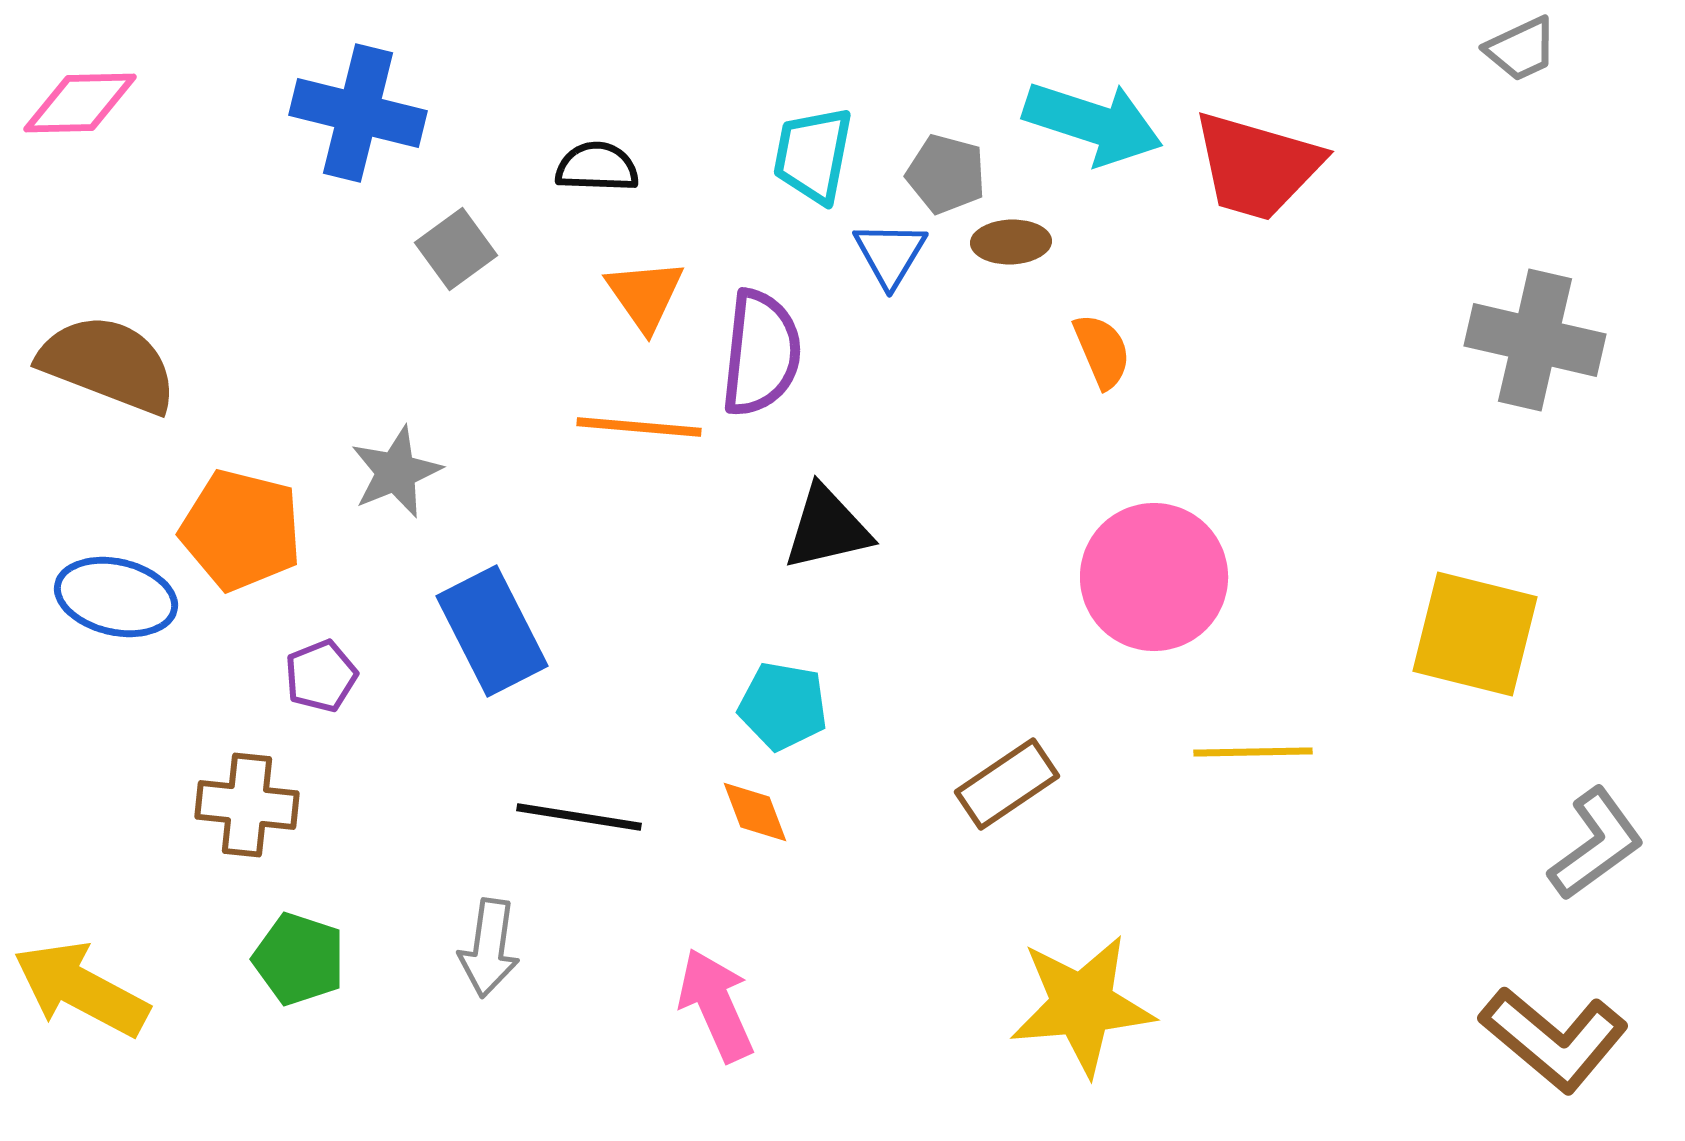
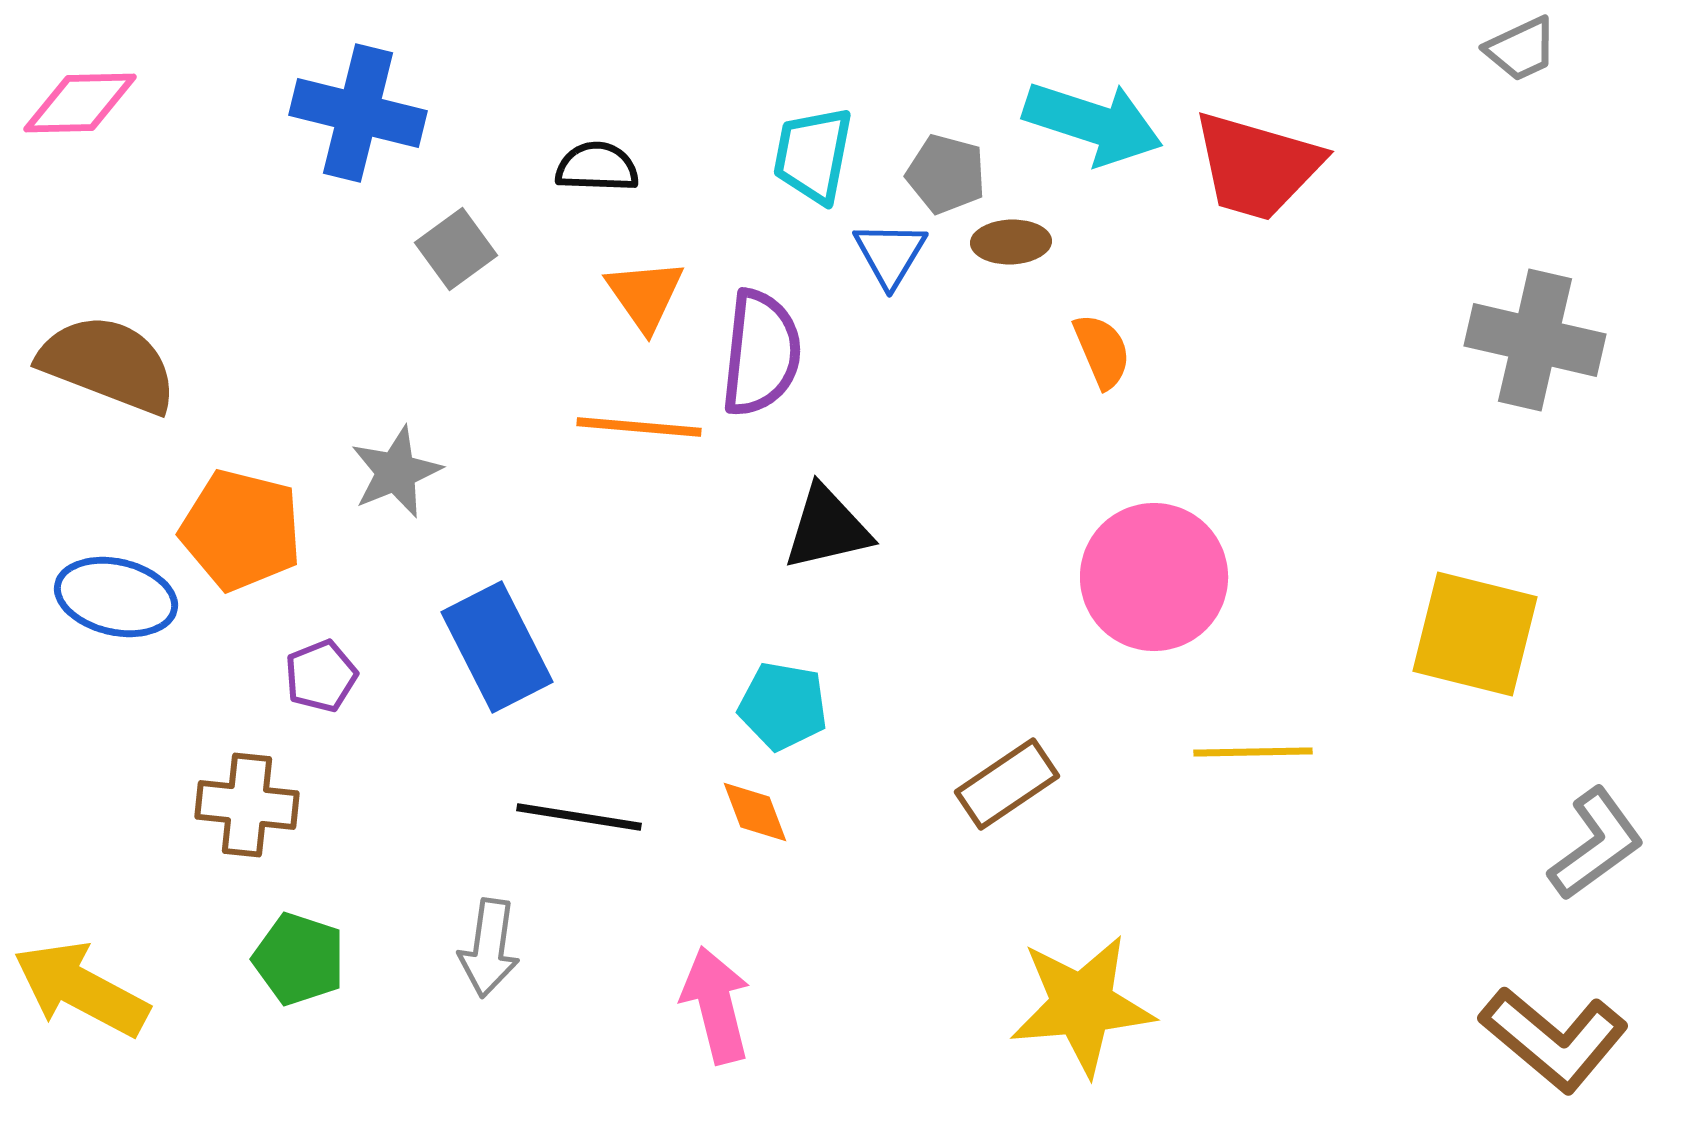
blue rectangle: moved 5 px right, 16 px down
pink arrow: rotated 10 degrees clockwise
